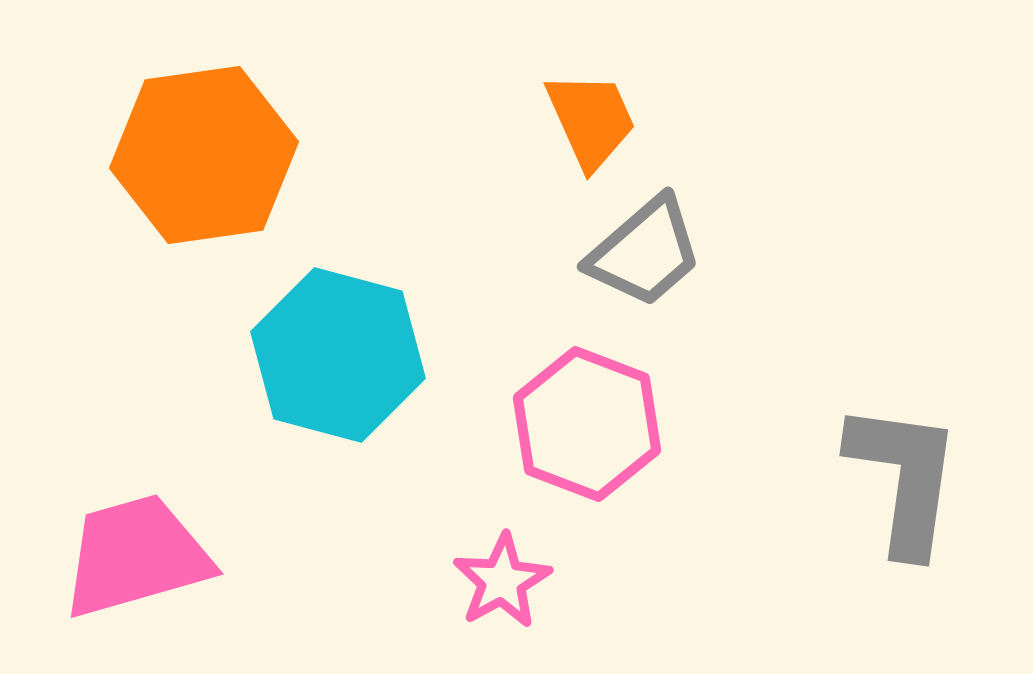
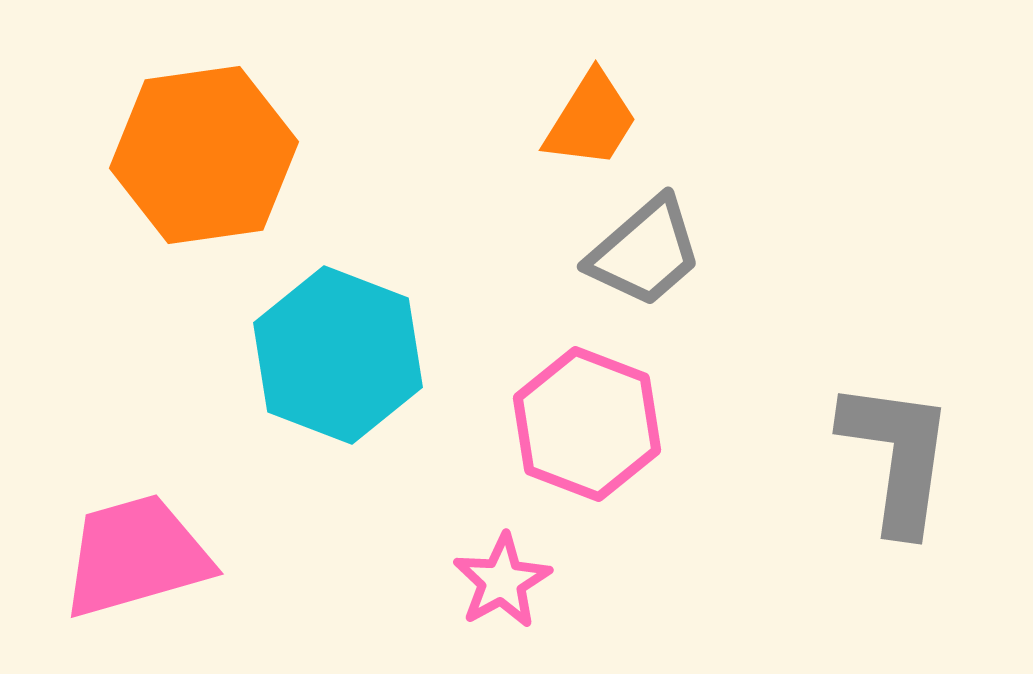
orange trapezoid: rotated 56 degrees clockwise
cyan hexagon: rotated 6 degrees clockwise
gray L-shape: moved 7 px left, 22 px up
